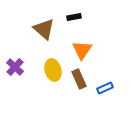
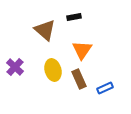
brown triangle: moved 1 px right, 1 px down
